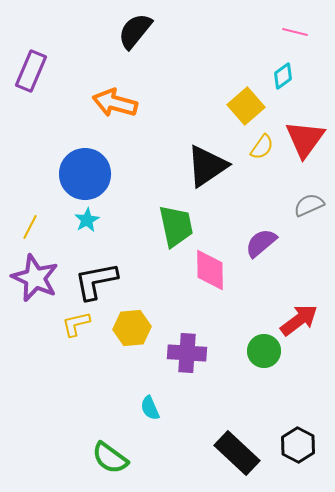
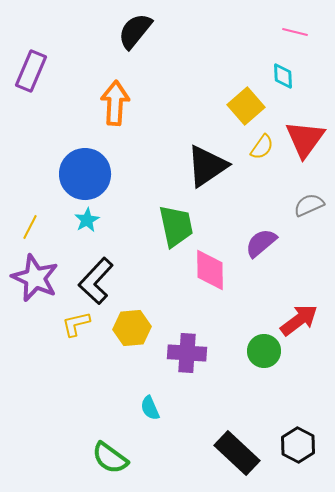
cyan diamond: rotated 56 degrees counterclockwise
orange arrow: rotated 78 degrees clockwise
black L-shape: rotated 36 degrees counterclockwise
